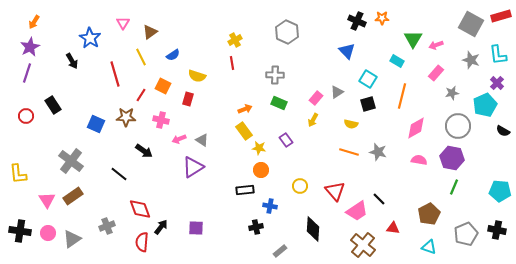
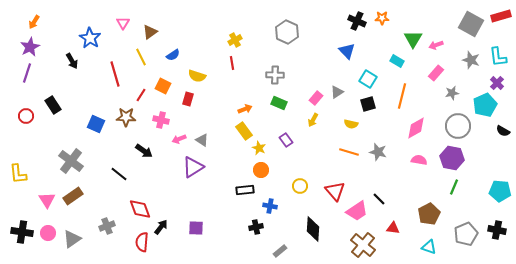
cyan L-shape at (498, 55): moved 2 px down
yellow star at (259, 148): rotated 16 degrees clockwise
black cross at (20, 231): moved 2 px right, 1 px down
